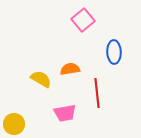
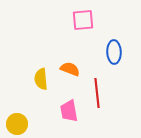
pink square: rotated 35 degrees clockwise
orange semicircle: rotated 30 degrees clockwise
yellow semicircle: rotated 125 degrees counterclockwise
pink trapezoid: moved 4 px right, 2 px up; rotated 90 degrees clockwise
yellow circle: moved 3 px right
